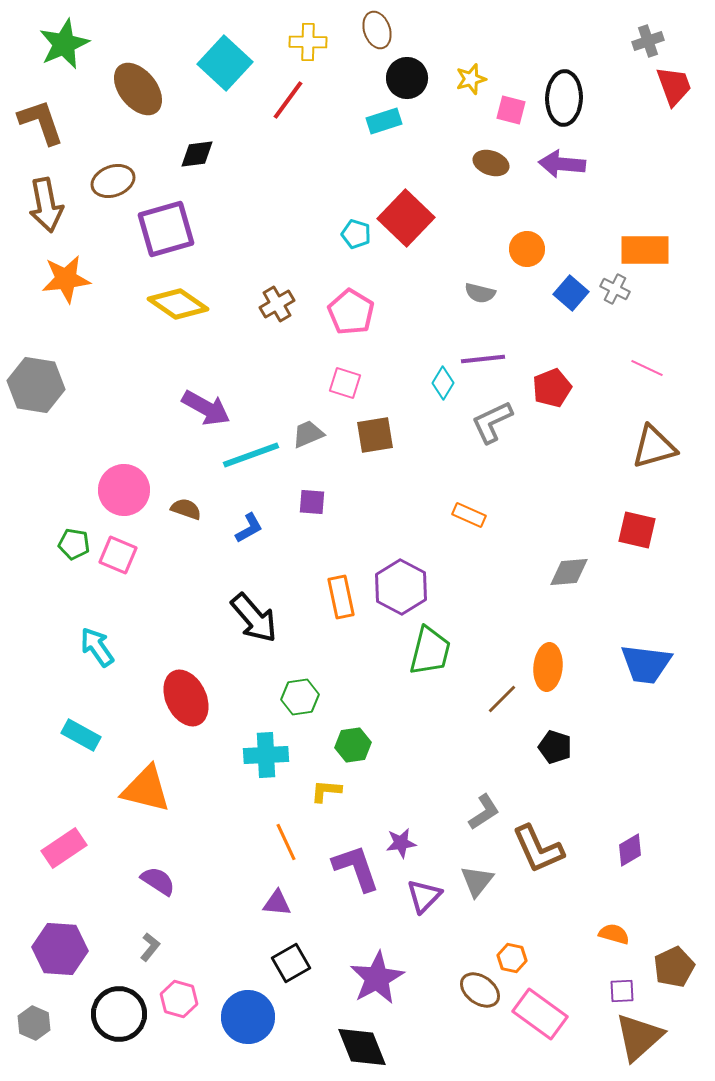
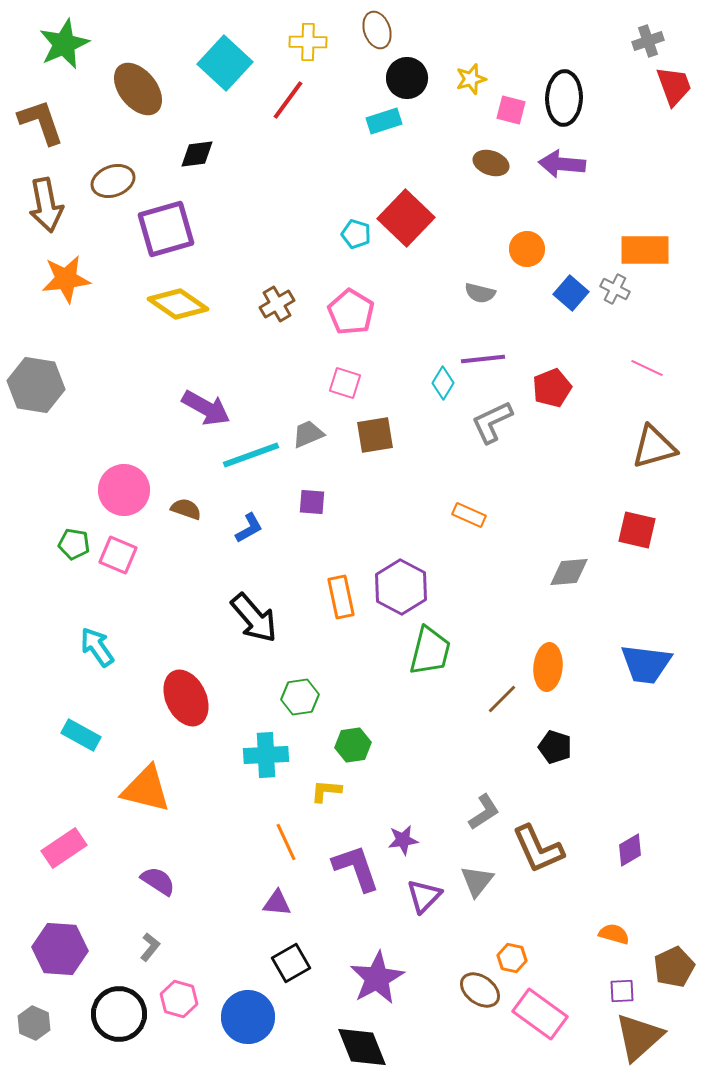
purple star at (401, 843): moved 2 px right, 3 px up
